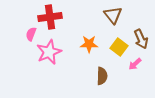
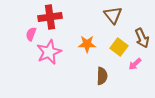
brown arrow: moved 1 px right, 1 px up
orange star: moved 2 px left
